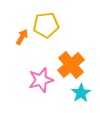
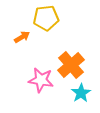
yellow pentagon: moved 7 px up
orange arrow: rotated 28 degrees clockwise
pink star: rotated 25 degrees clockwise
